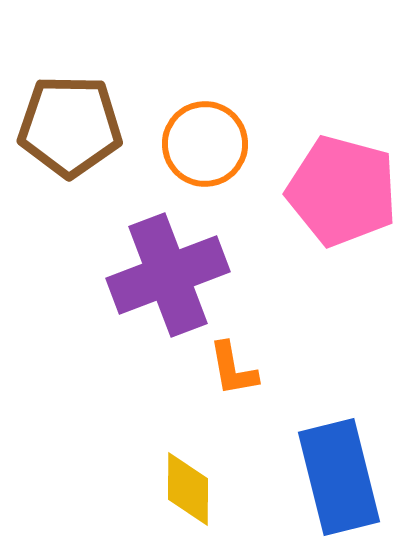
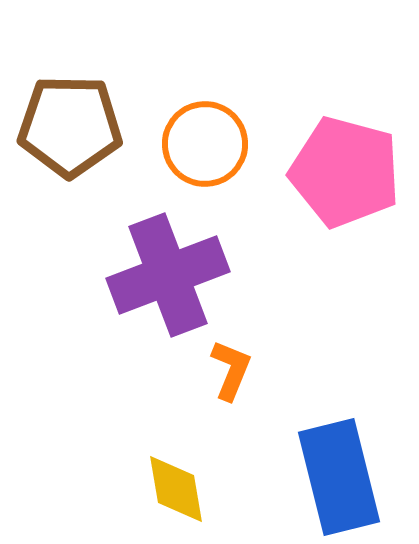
pink pentagon: moved 3 px right, 19 px up
orange L-shape: moved 2 px left, 1 px down; rotated 148 degrees counterclockwise
yellow diamond: moved 12 px left; rotated 10 degrees counterclockwise
